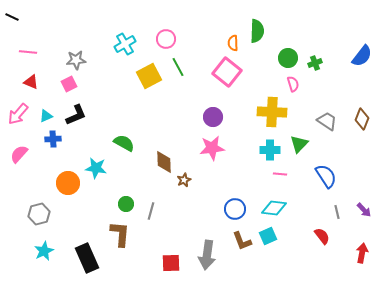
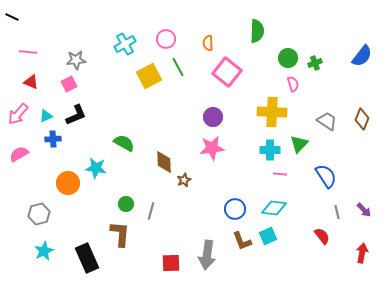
orange semicircle at (233, 43): moved 25 px left
pink semicircle at (19, 154): rotated 18 degrees clockwise
